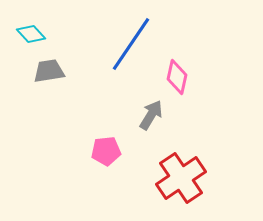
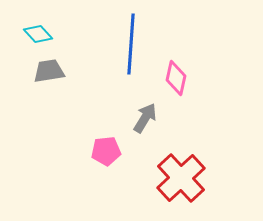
cyan diamond: moved 7 px right
blue line: rotated 30 degrees counterclockwise
pink diamond: moved 1 px left, 1 px down
gray arrow: moved 6 px left, 3 px down
red cross: rotated 9 degrees counterclockwise
